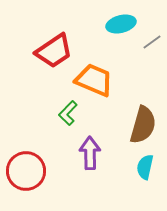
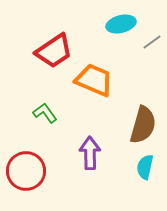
green L-shape: moved 23 px left; rotated 100 degrees clockwise
